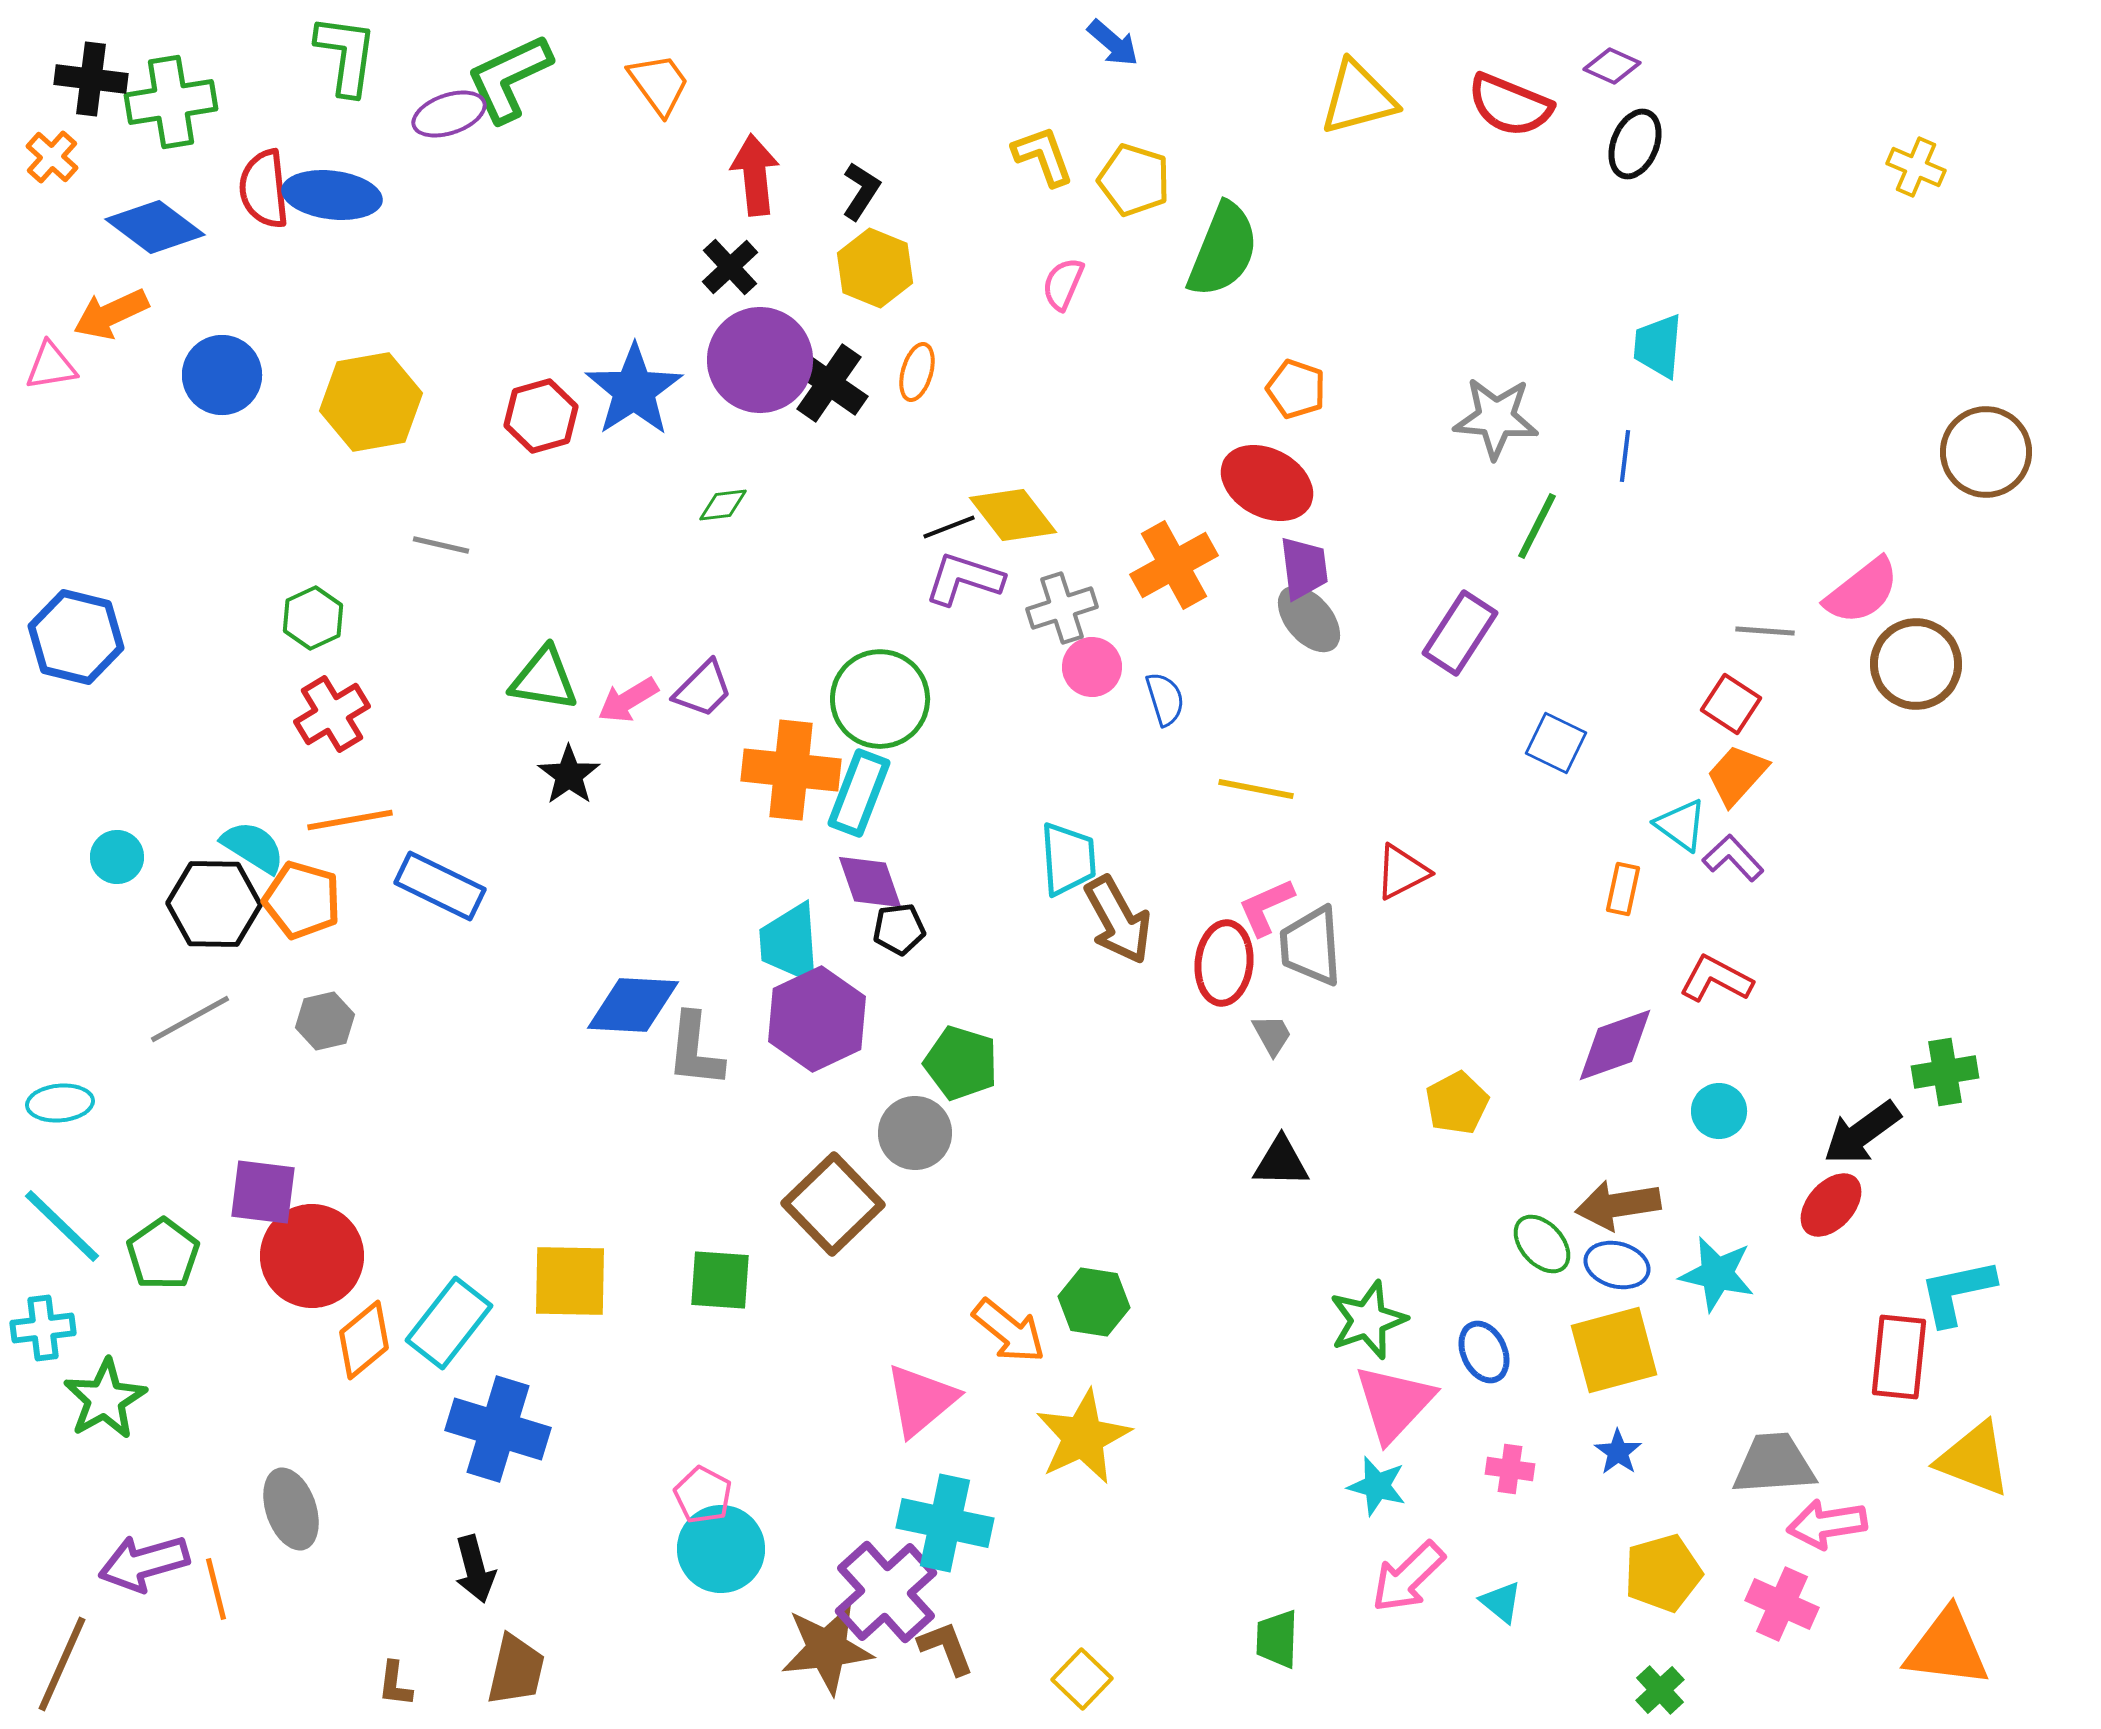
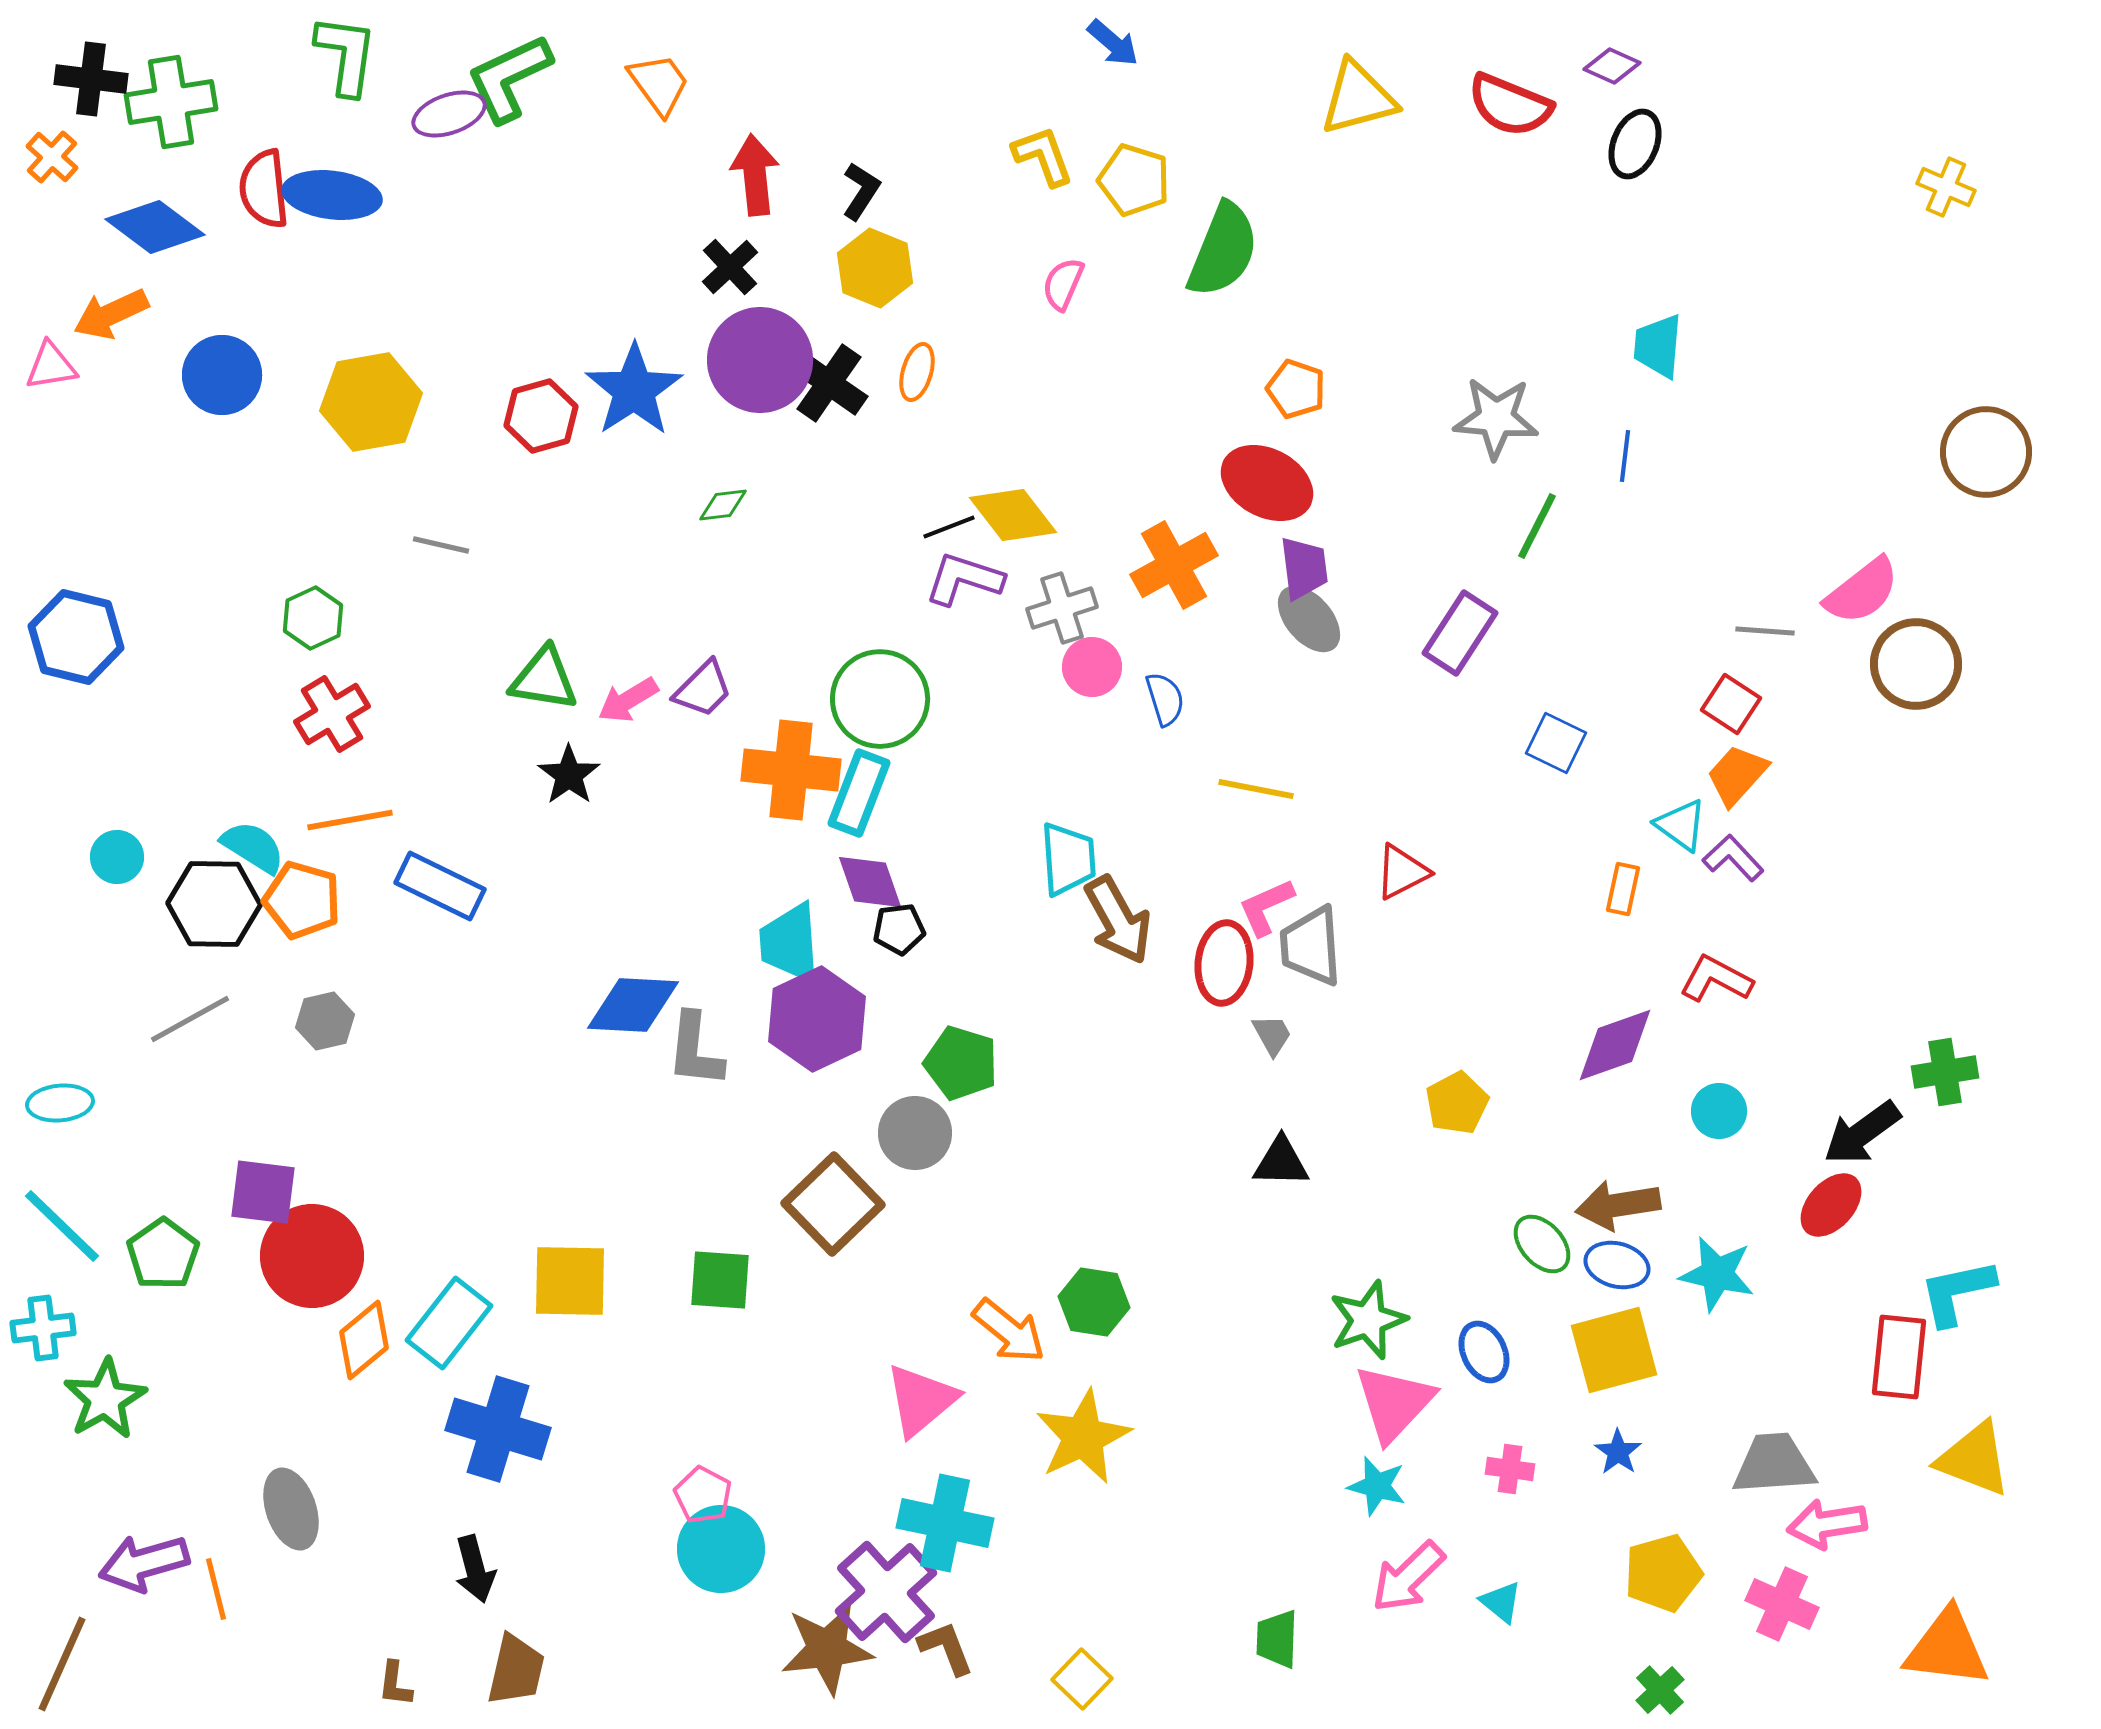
yellow cross at (1916, 167): moved 30 px right, 20 px down
